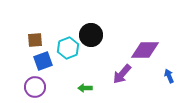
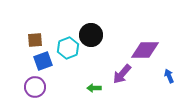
green arrow: moved 9 px right
